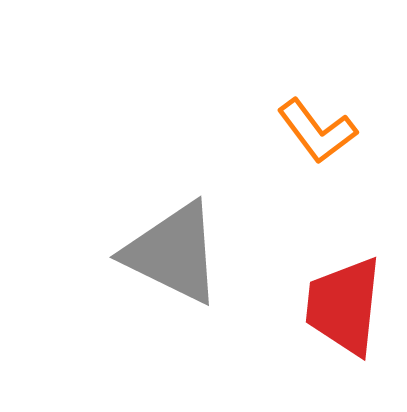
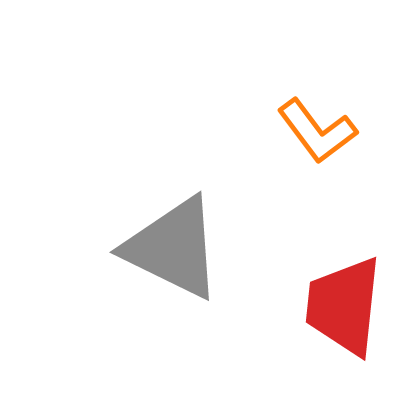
gray triangle: moved 5 px up
